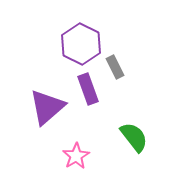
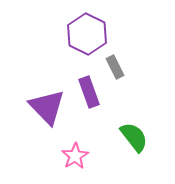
purple hexagon: moved 6 px right, 10 px up
purple rectangle: moved 1 px right, 3 px down
purple triangle: rotated 33 degrees counterclockwise
pink star: moved 1 px left
